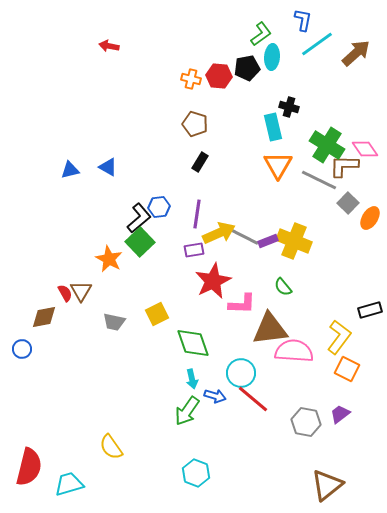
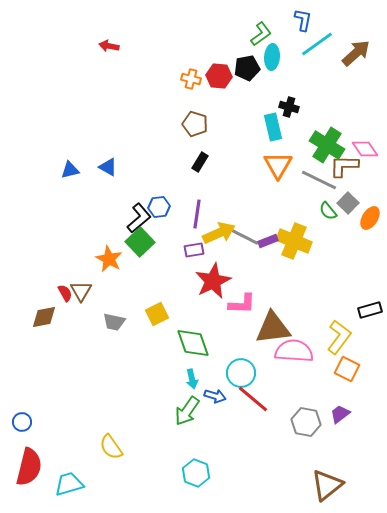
green semicircle at (283, 287): moved 45 px right, 76 px up
brown triangle at (270, 329): moved 3 px right, 1 px up
blue circle at (22, 349): moved 73 px down
